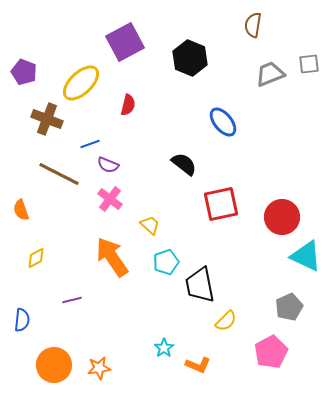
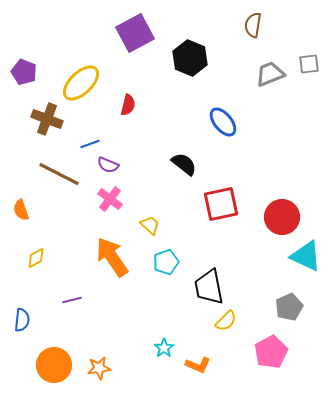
purple square: moved 10 px right, 9 px up
black trapezoid: moved 9 px right, 2 px down
